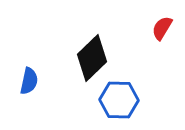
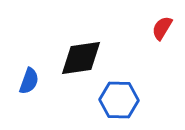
black diamond: moved 11 px left; rotated 36 degrees clockwise
blue semicircle: rotated 8 degrees clockwise
